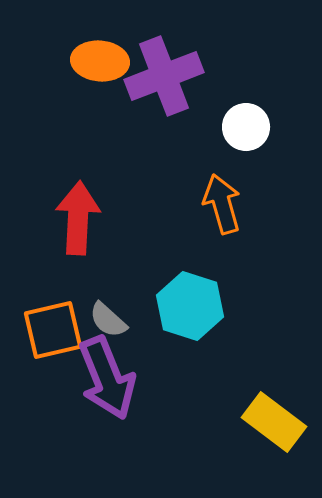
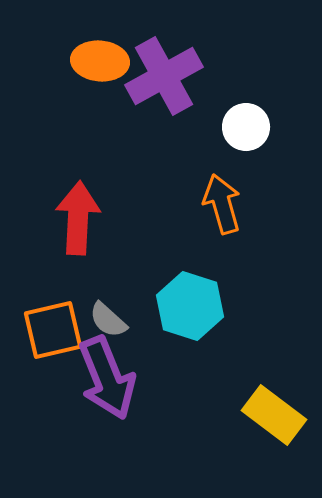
purple cross: rotated 8 degrees counterclockwise
yellow rectangle: moved 7 px up
